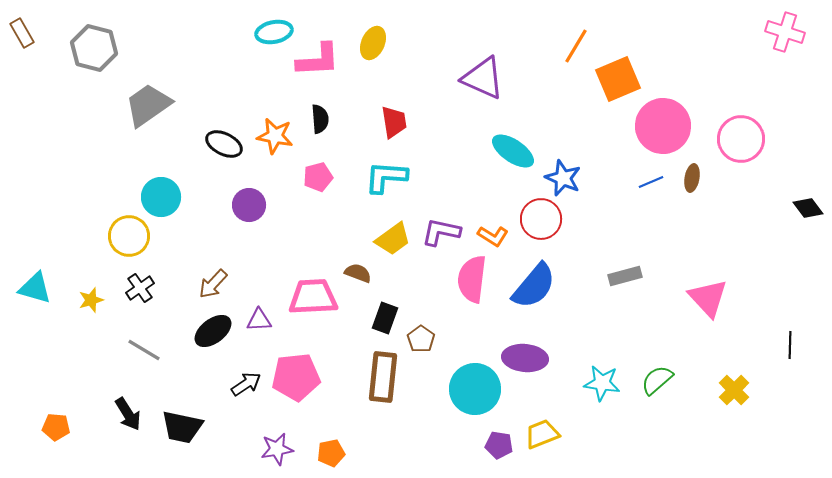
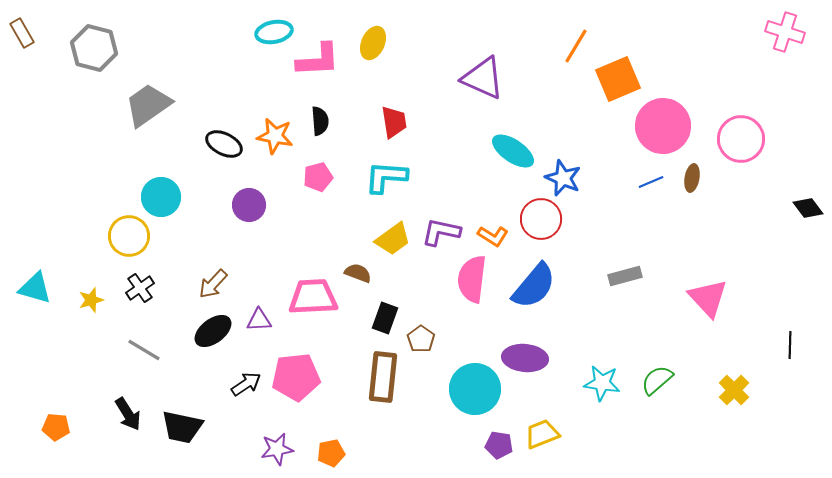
black semicircle at (320, 119): moved 2 px down
